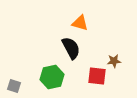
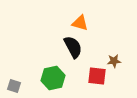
black semicircle: moved 2 px right, 1 px up
green hexagon: moved 1 px right, 1 px down
